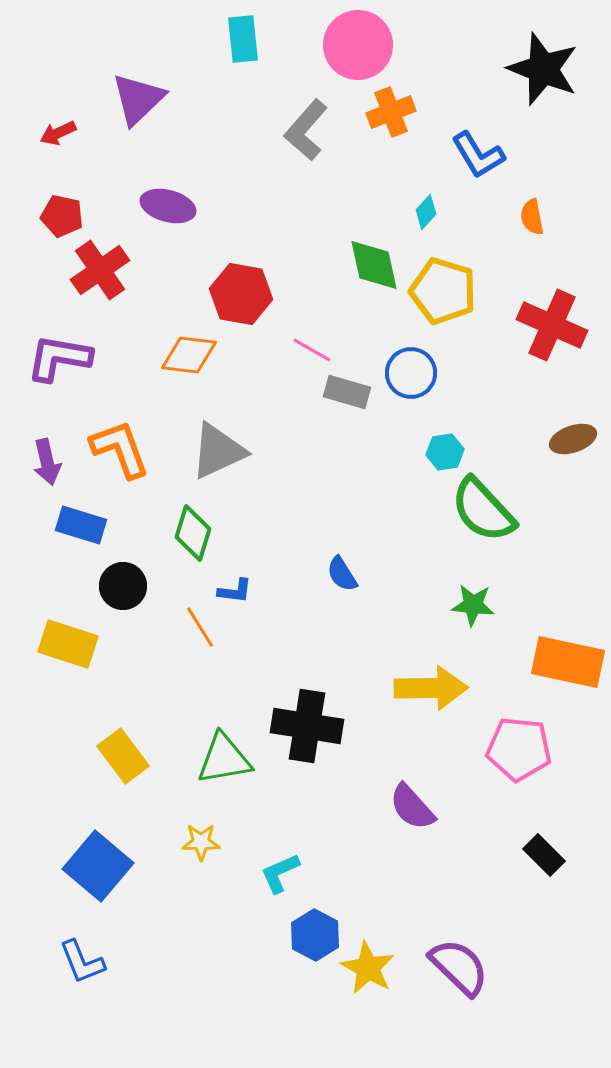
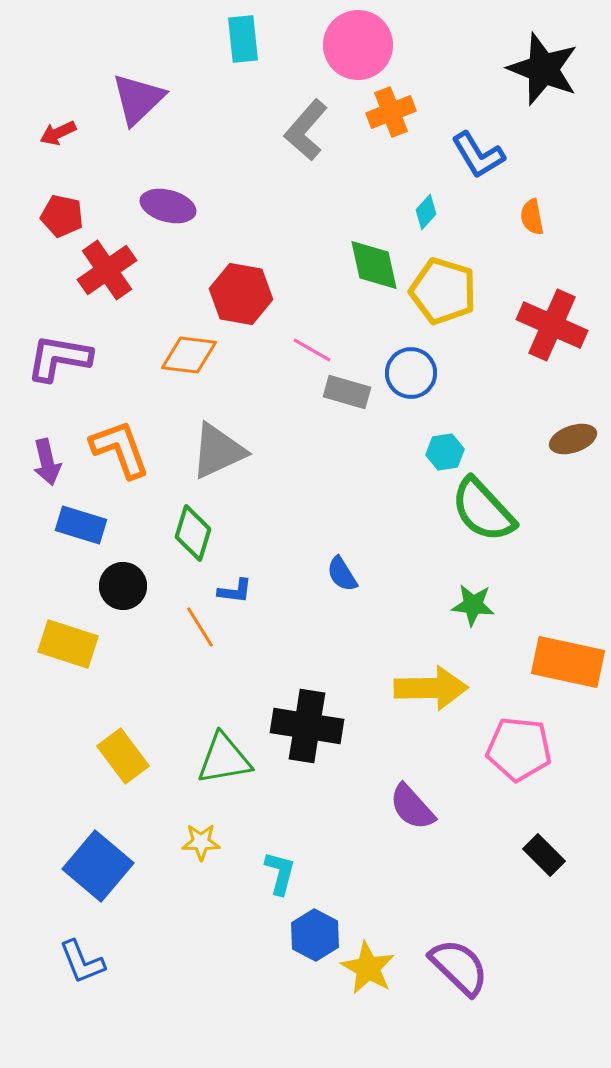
red cross at (100, 270): moved 7 px right
cyan L-shape at (280, 873): rotated 129 degrees clockwise
